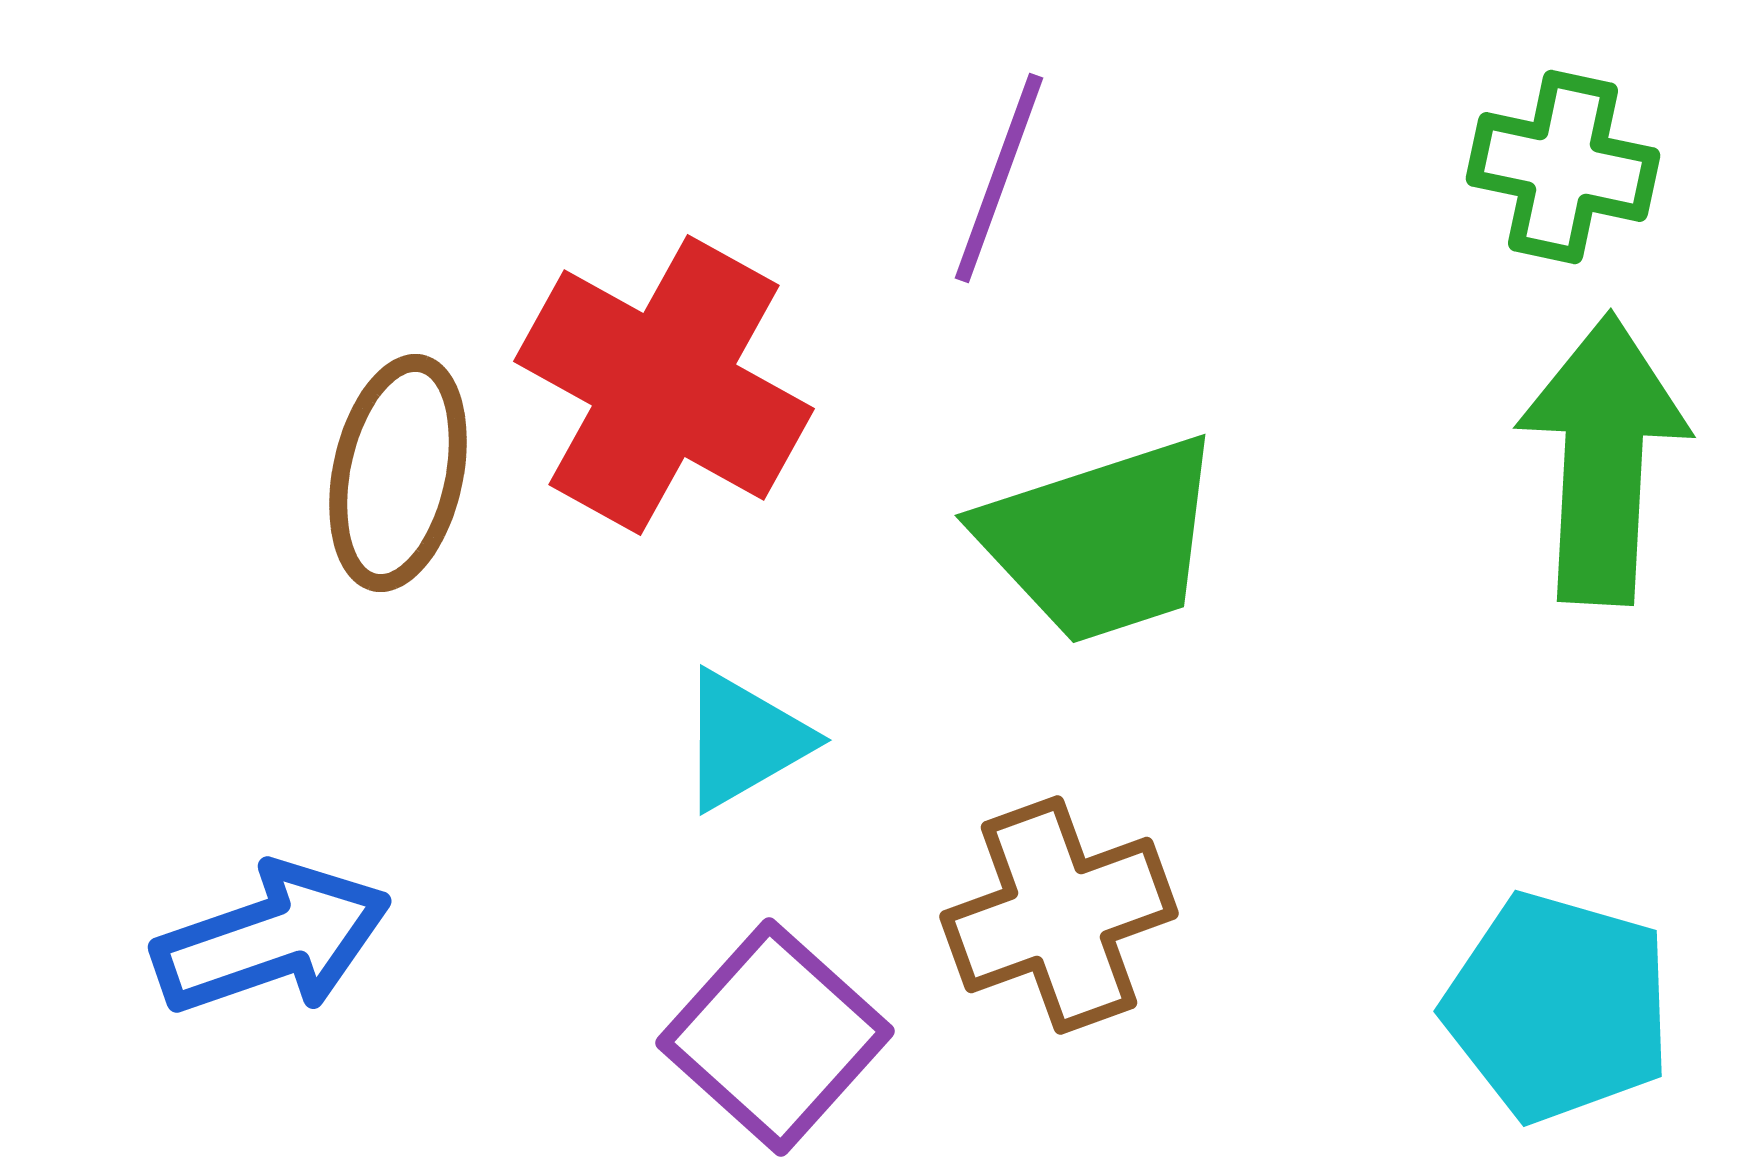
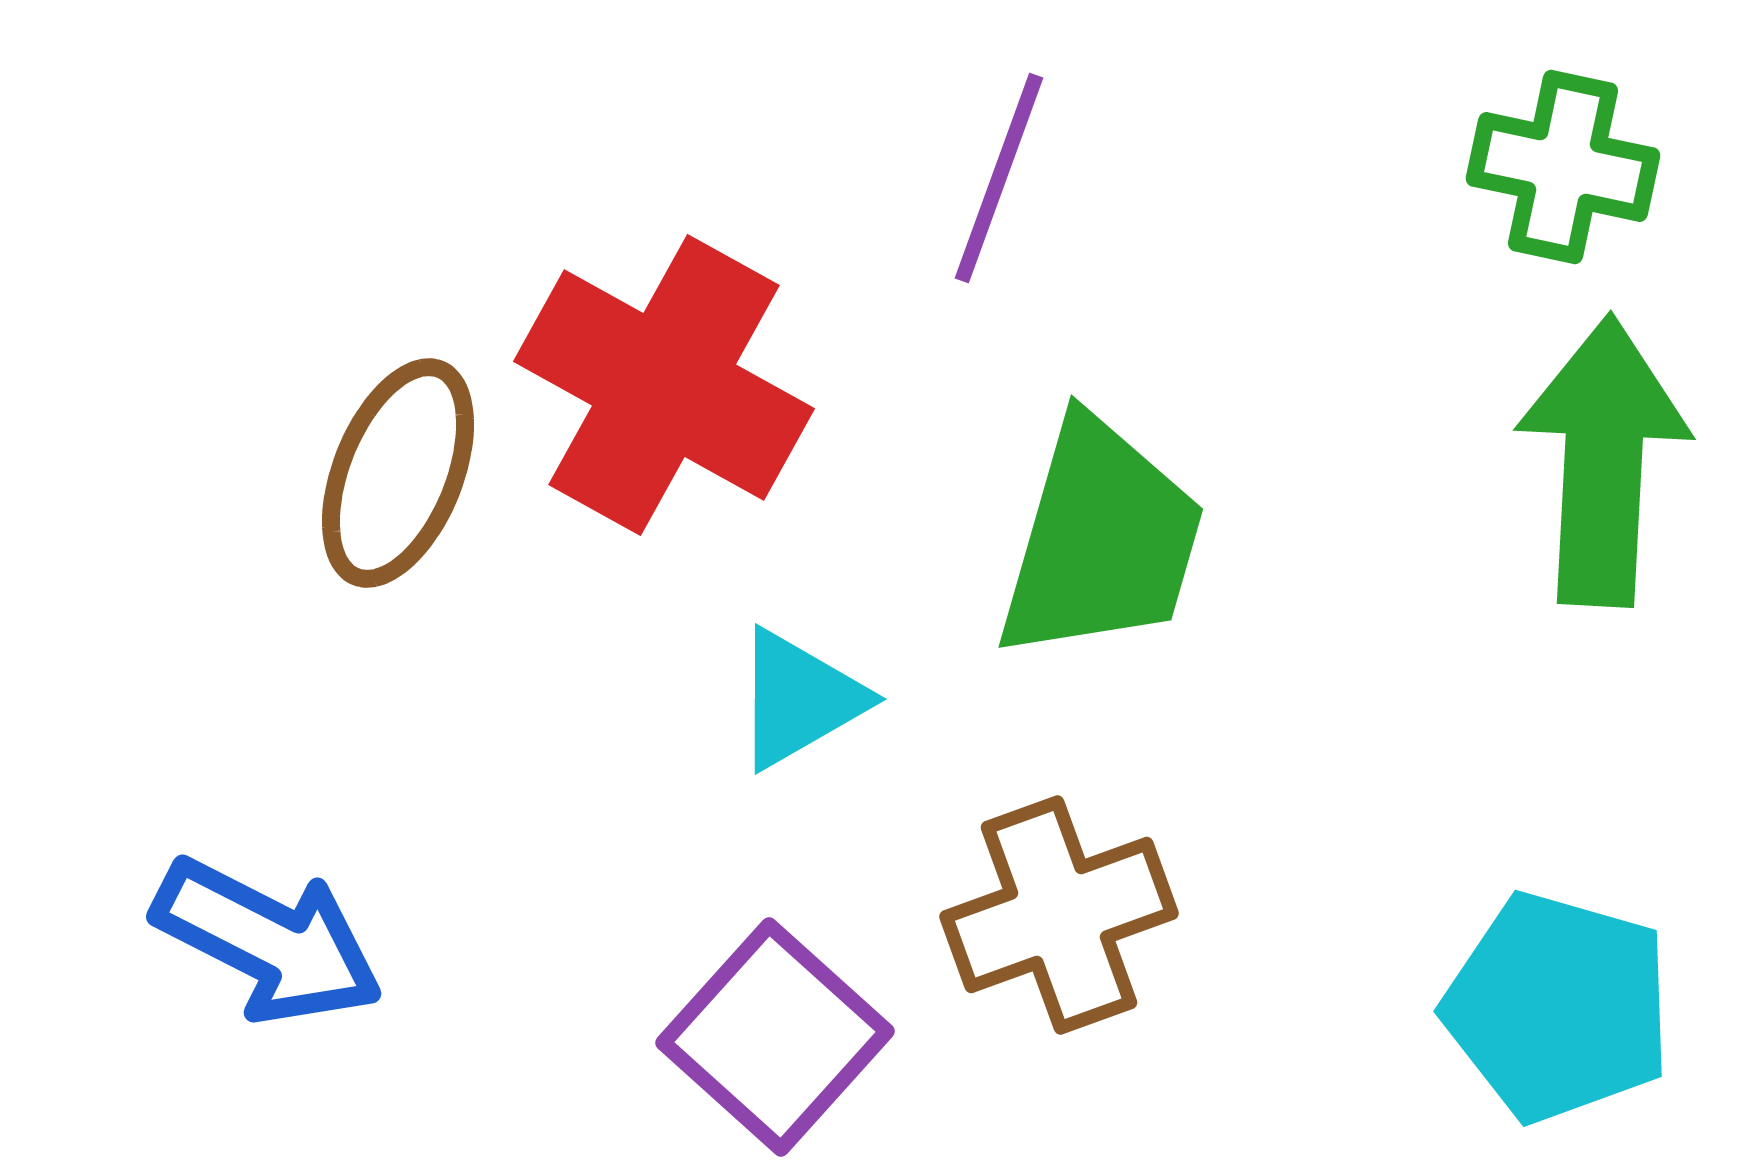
green arrow: moved 2 px down
brown ellipse: rotated 10 degrees clockwise
green trapezoid: rotated 56 degrees counterclockwise
cyan triangle: moved 55 px right, 41 px up
blue arrow: moved 4 px left, 2 px down; rotated 46 degrees clockwise
